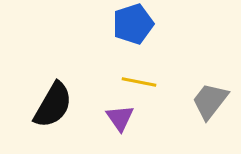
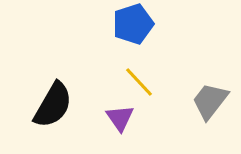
yellow line: rotated 36 degrees clockwise
